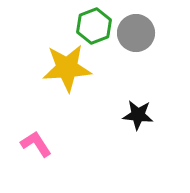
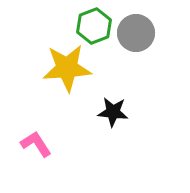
black star: moved 25 px left, 3 px up
